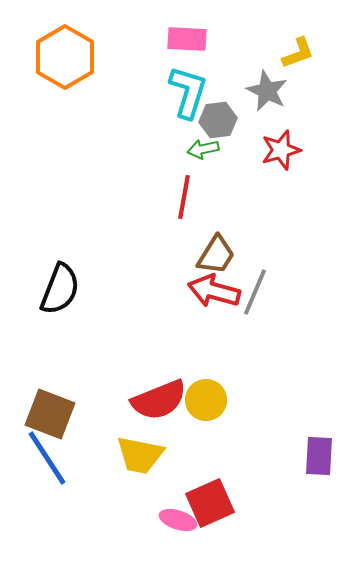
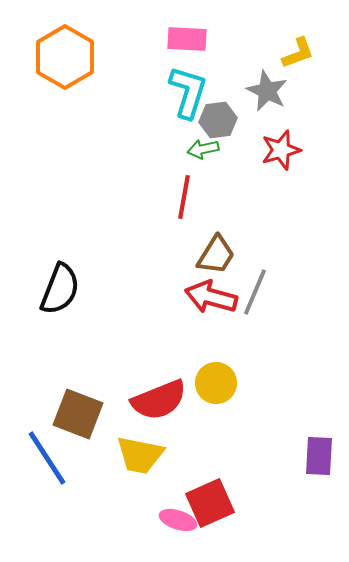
red arrow: moved 3 px left, 6 px down
yellow circle: moved 10 px right, 17 px up
brown square: moved 28 px right
